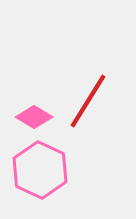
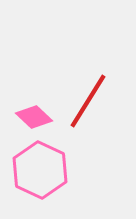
pink diamond: rotated 12 degrees clockwise
